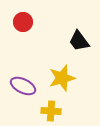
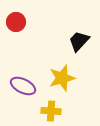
red circle: moved 7 px left
black trapezoid: rotated 80 degrees clockwise
